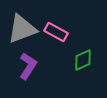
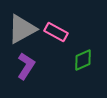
gray triangle: rotated 8 degrees counterclockwise
purple L-shape: moved 2 px left
